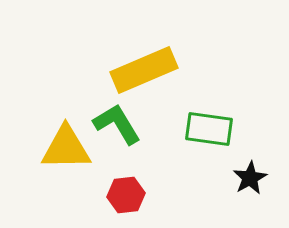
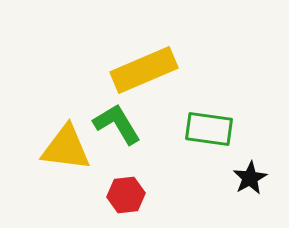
yellow triangle: rotated 8 degrees clockwise
